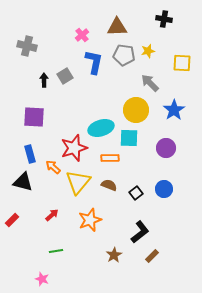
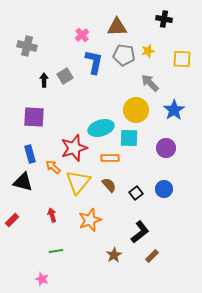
yellow square: moved 4 px up
brown semicircle: rotated 28 degrees clockwise
red arrow: rotated 64 degrees counterclockwise
